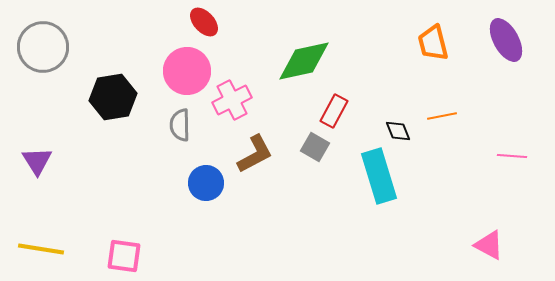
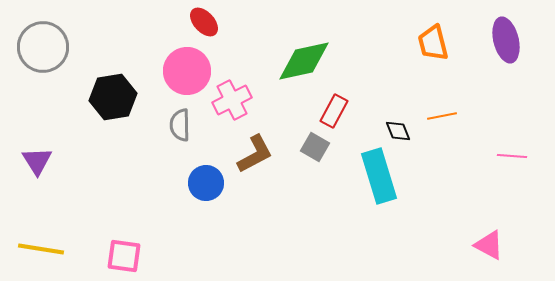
purple ellipse: rotated 15 degrees clockwise
